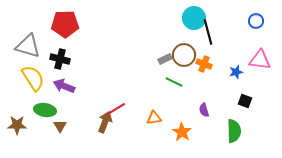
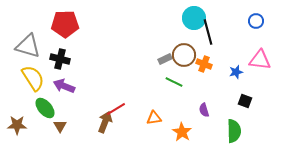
green ellipse: moved 2 px up; rotated 40 degrees clockwise
